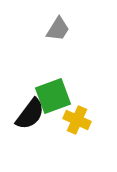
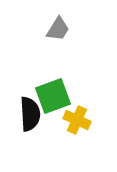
black semicircle: rotated 40 degrees counterclockwise
